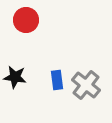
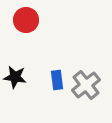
gray cross: rotated 12 degrees clockwise
